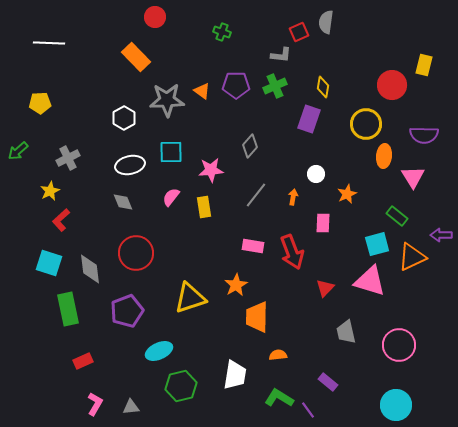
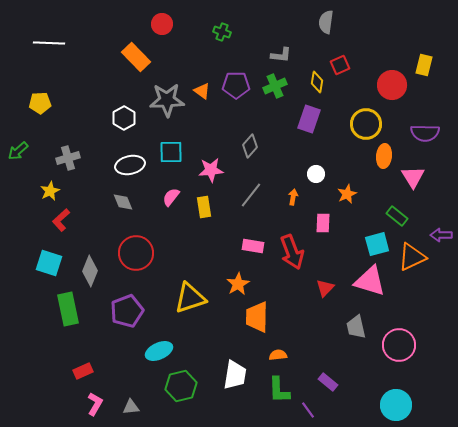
red circle at (155, 17): moved 7 px right, 7 px down
red square at (299, 32): moved 41 px right, 33 px down
yellow diamond at (323, 87): moved 6 px left, 5 px up
purple semicircle at (424, 135): moved 1 px right, 2 px up
gray cross at (68, 158): rotated 10 degrees clockwise
gray line at (256, 195): moved 5 px left
gray diamond at (90, 269): moved 2 px down; rotated 28 degrees clockwise
orange star at (236, 285): moved 2 px right, 1 px up
gray trapezoid at (346, 332): moved 10 px right, 5 px up
red rectangle at (83, 361): moved 10 px down
green L-shape at (279, 398): moved 8 px up; rotated 124 degrees counterclockwise
